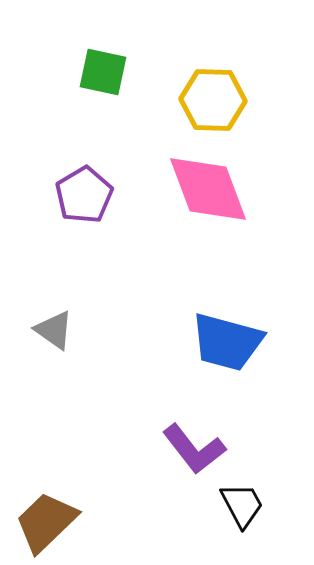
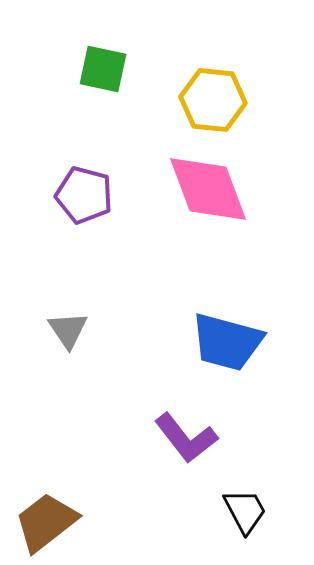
green square: moved 3 px up
yellow hexagon: rotated 4 degrees clockwise
purple pentagon: rotated 26 degrees counterclockwise
gray triangle: moved 14 px right; rotated 21 degrees clockwise
purple L-shape: moved 8 px left, 11 px up
black trapezoid: moved 3 px right, 6 px down
brown trapezoid: rotated 6 degrees clockwise
